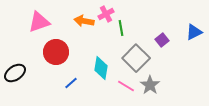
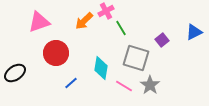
pink cross: moved 3 px up
orange arrow: rotated 54 degrees counterclockwise
green line: rotated 21 degrees counterclockwise
red circle: moved 1 px down
gray square: rotated 28 degrees counterclockwise
pink line: moved 2 px left
